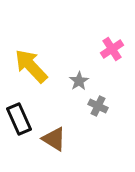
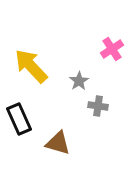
gray cross: rotated 18 degrees counterclockwise
brown triangle: moved 4 px right, 4 px down; rotated 16 degrees counterclockwise
